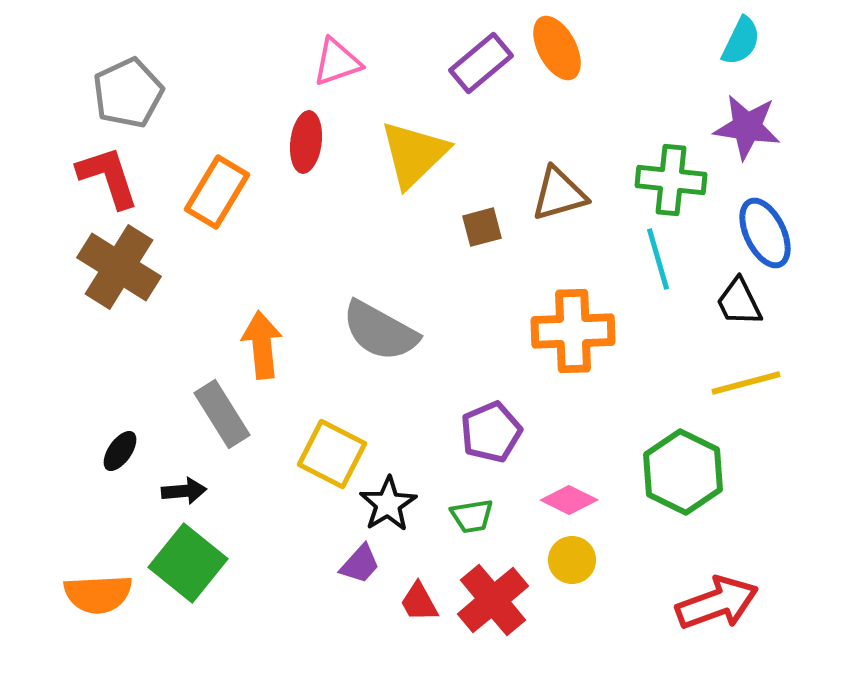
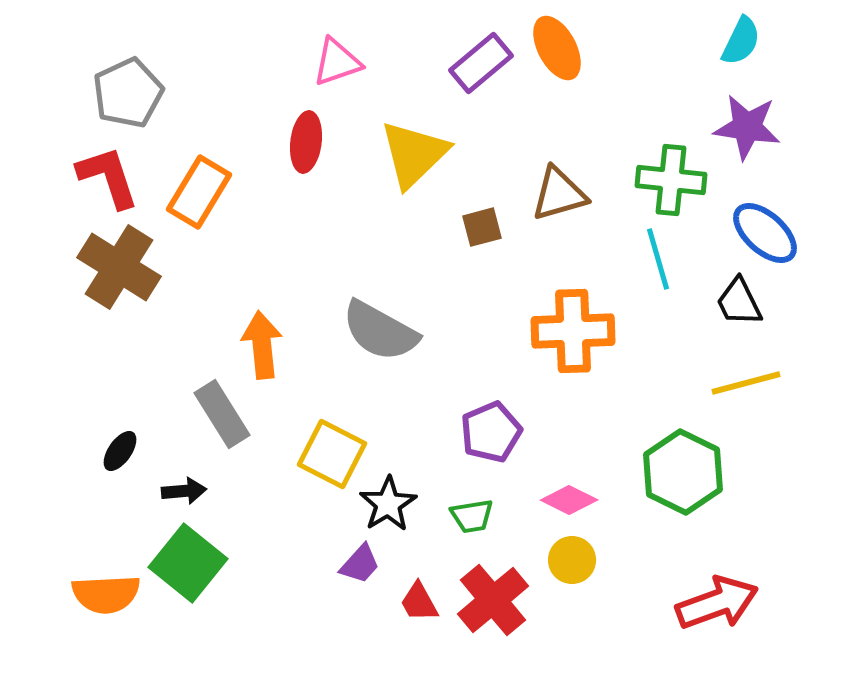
orange rectangle: moved 18 px left
blue ellipse: rotated 22 degrees counterclockwise
orange semicircle: moved 8 px right
